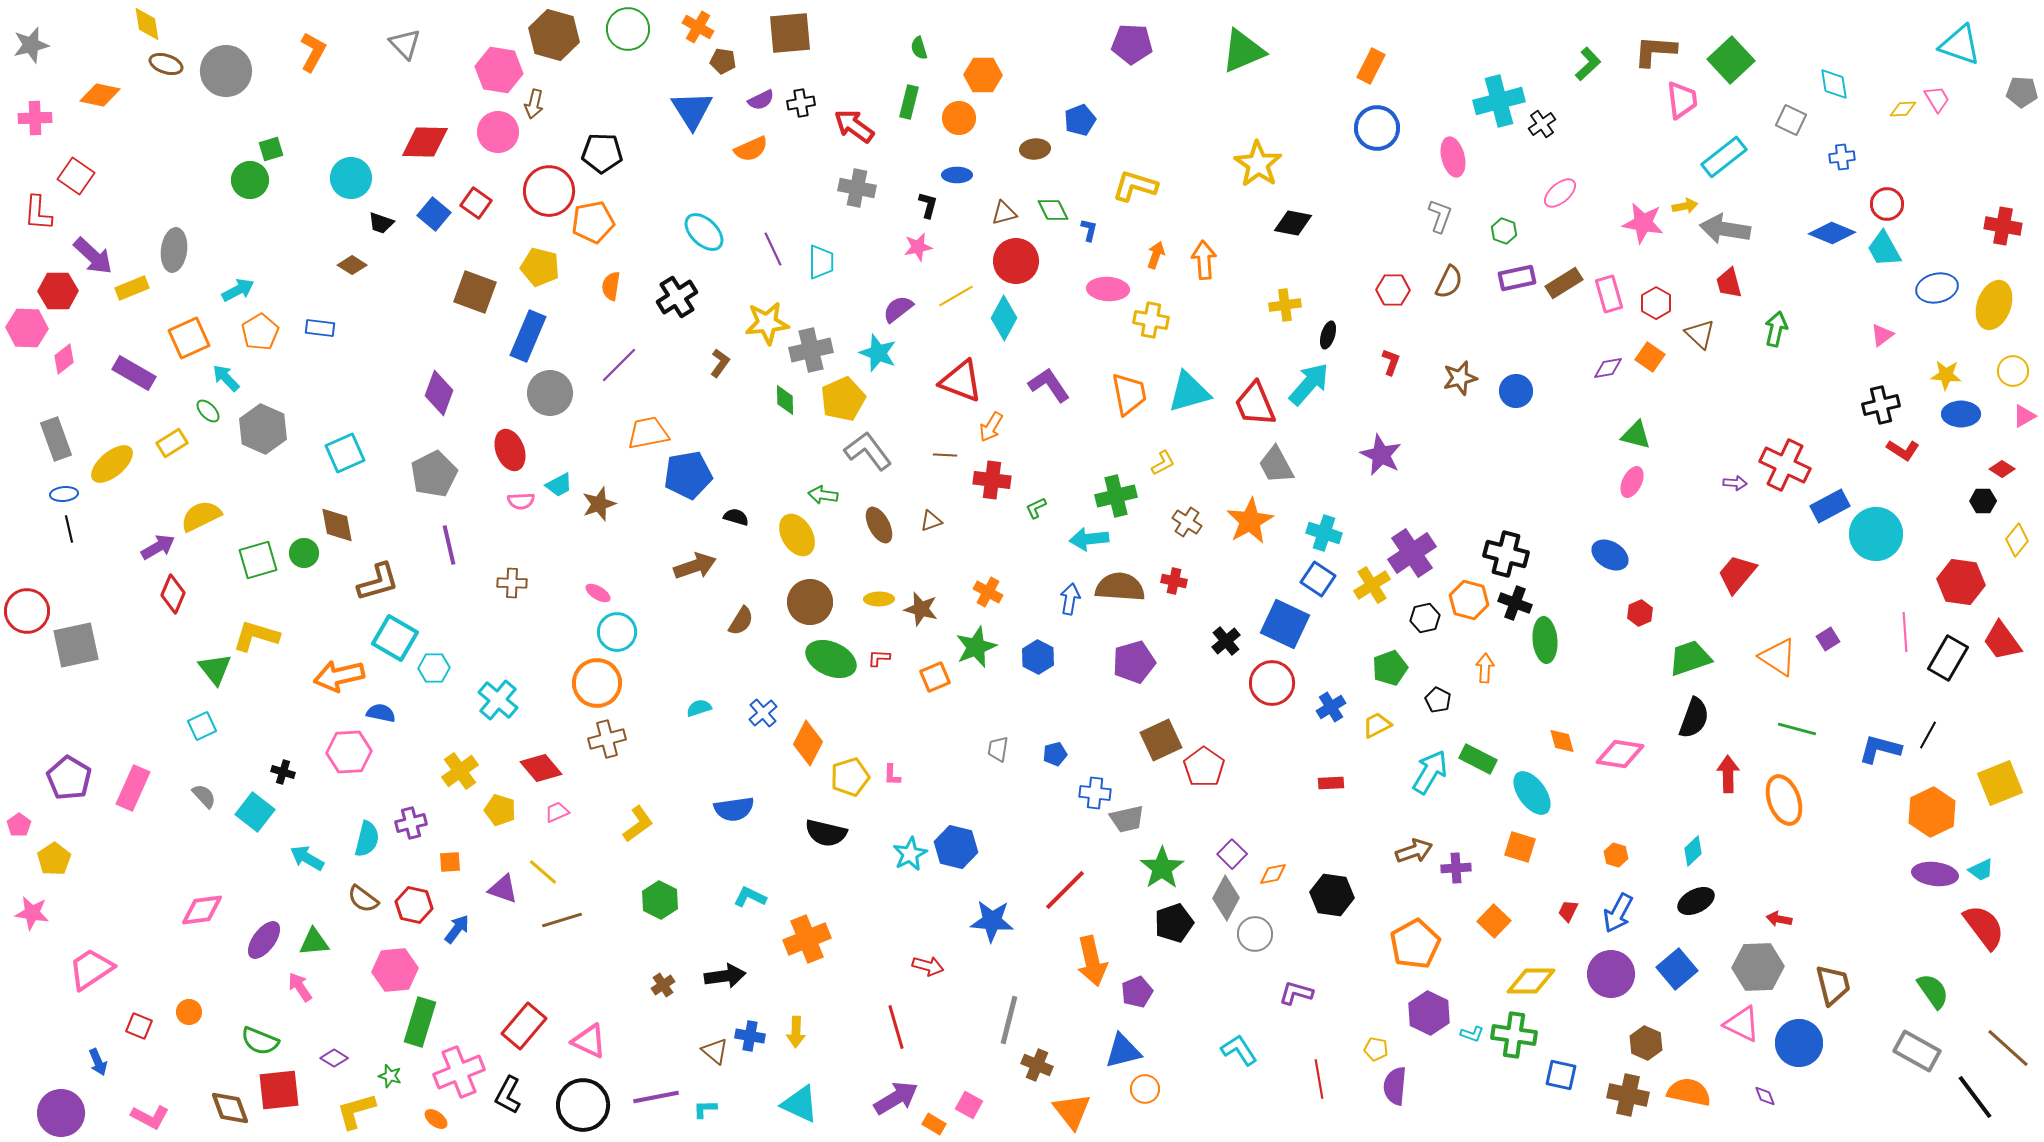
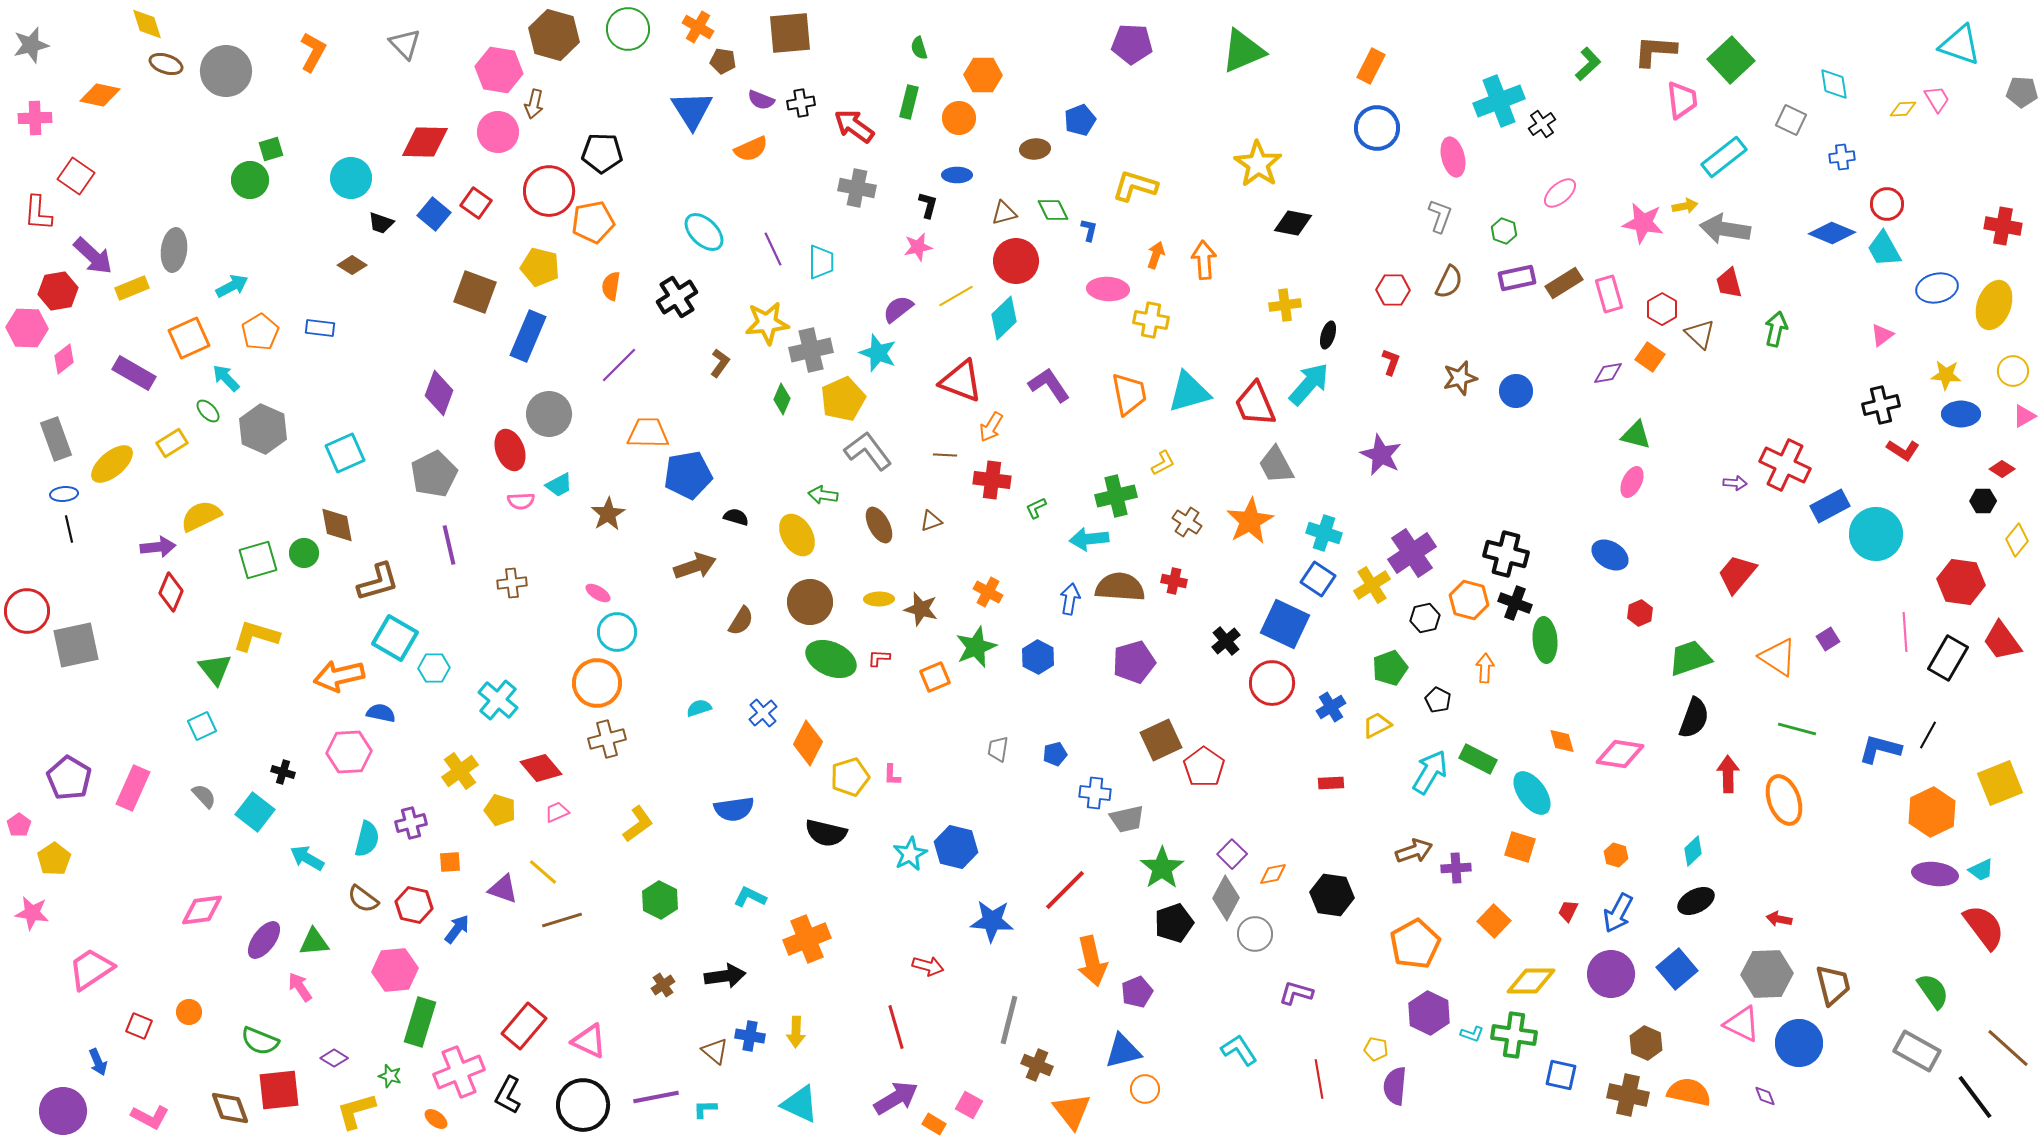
yellow diamond at (147, 24): rotated 9 degrees counterclockwise
purple semicircle at (761, 100): rotated 48 degrees clockwise
cyan cross at (1499, 101): rotated 6 degrees counterclockwise
cyan arrow at (238, 290): moved 6 px left, 4 px up
red hexagon at (58, 291): rotated 9 degrees counterclockwise
red hexagon at (1656, 303): moved 6 px right, 6 px down
cyan diamond at (1004, 318): rotated 18 degrees clockwise
purple diamond at (1608, 368): moved 5 px down
gray circle at (550, 393): moved 1 px left, 21 px down
green diamond at (785, 400): moved 3 px left, 1 px up; rotated 24 degrees clockwise
orange trapezoid at (648, 433): rotated 12 degrees clockwise
brown star at (599, 504): moved 9 px right, 10 px down; rotated 12 degrees counterclockwise
purple arrow at (158, 547): rotated 24 degrees clockwise
brown cross at (512, 583): rotated 8 degrees counterclockwise
red diamond at (173, 594): moved 2 px left, 2 px up
gray hexagon at (1758, 967): moved 9 px right, 7 px down
purple circle at (61, 1113): moved 2 px right, 2 px up
